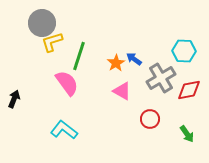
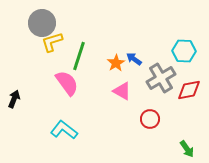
green arrow: moved 15 px down
